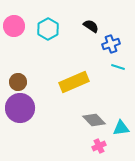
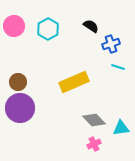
pink cross: moved 5 px left, 2 px up
